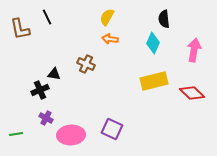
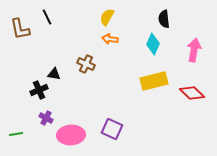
cyan diamond: moved 1 px down
black cross: moved 1 px left
